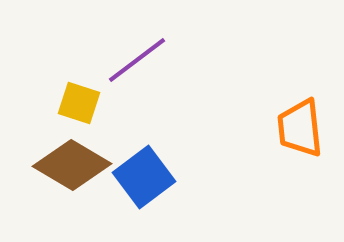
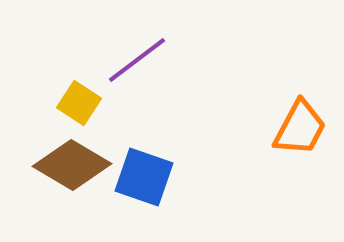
yellow square: rotated 15 degrees clockwise
orange trapezoid: rotated 146 degrees counterclockwise
blue square: rotated 34 degrees counterclockwise
